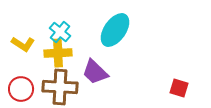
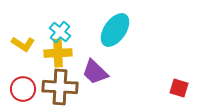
red circle: moved 2 px right
